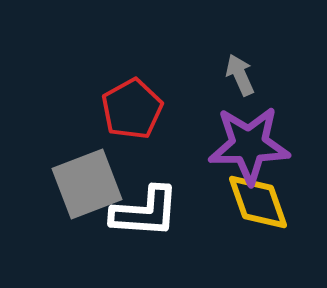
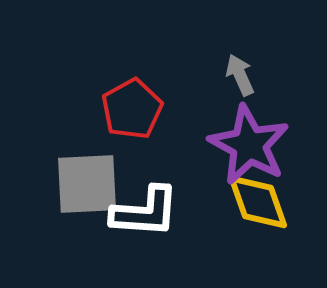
purple star: rotated 30 degrees clockwise
gray square: rotated 18 degrees clockwise
